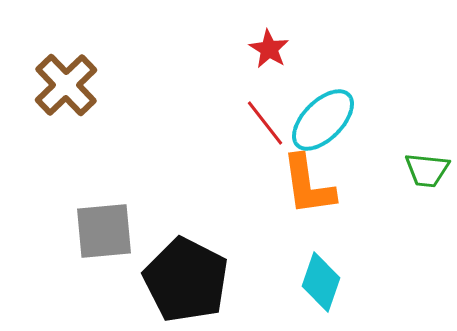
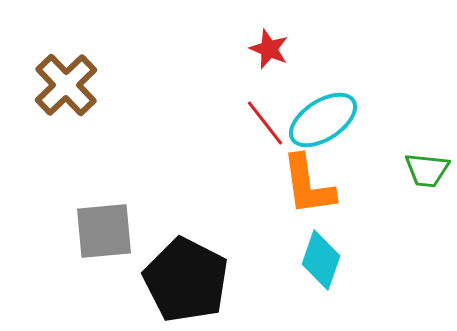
red star: rotated 9 degrees counterclockwise
cyan ellipse: rotated 12 degrees clockwise
cyan diamond: moved 22 px up
